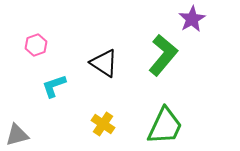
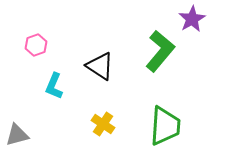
green L-shape: moved 3 px left, 4 px up
black triangle: moved 4 px left, 3 px down
cyan L-shape: rotated 48 degrees counterclockwise
green trapezoid: rotated 21 degrees counterclockwise
